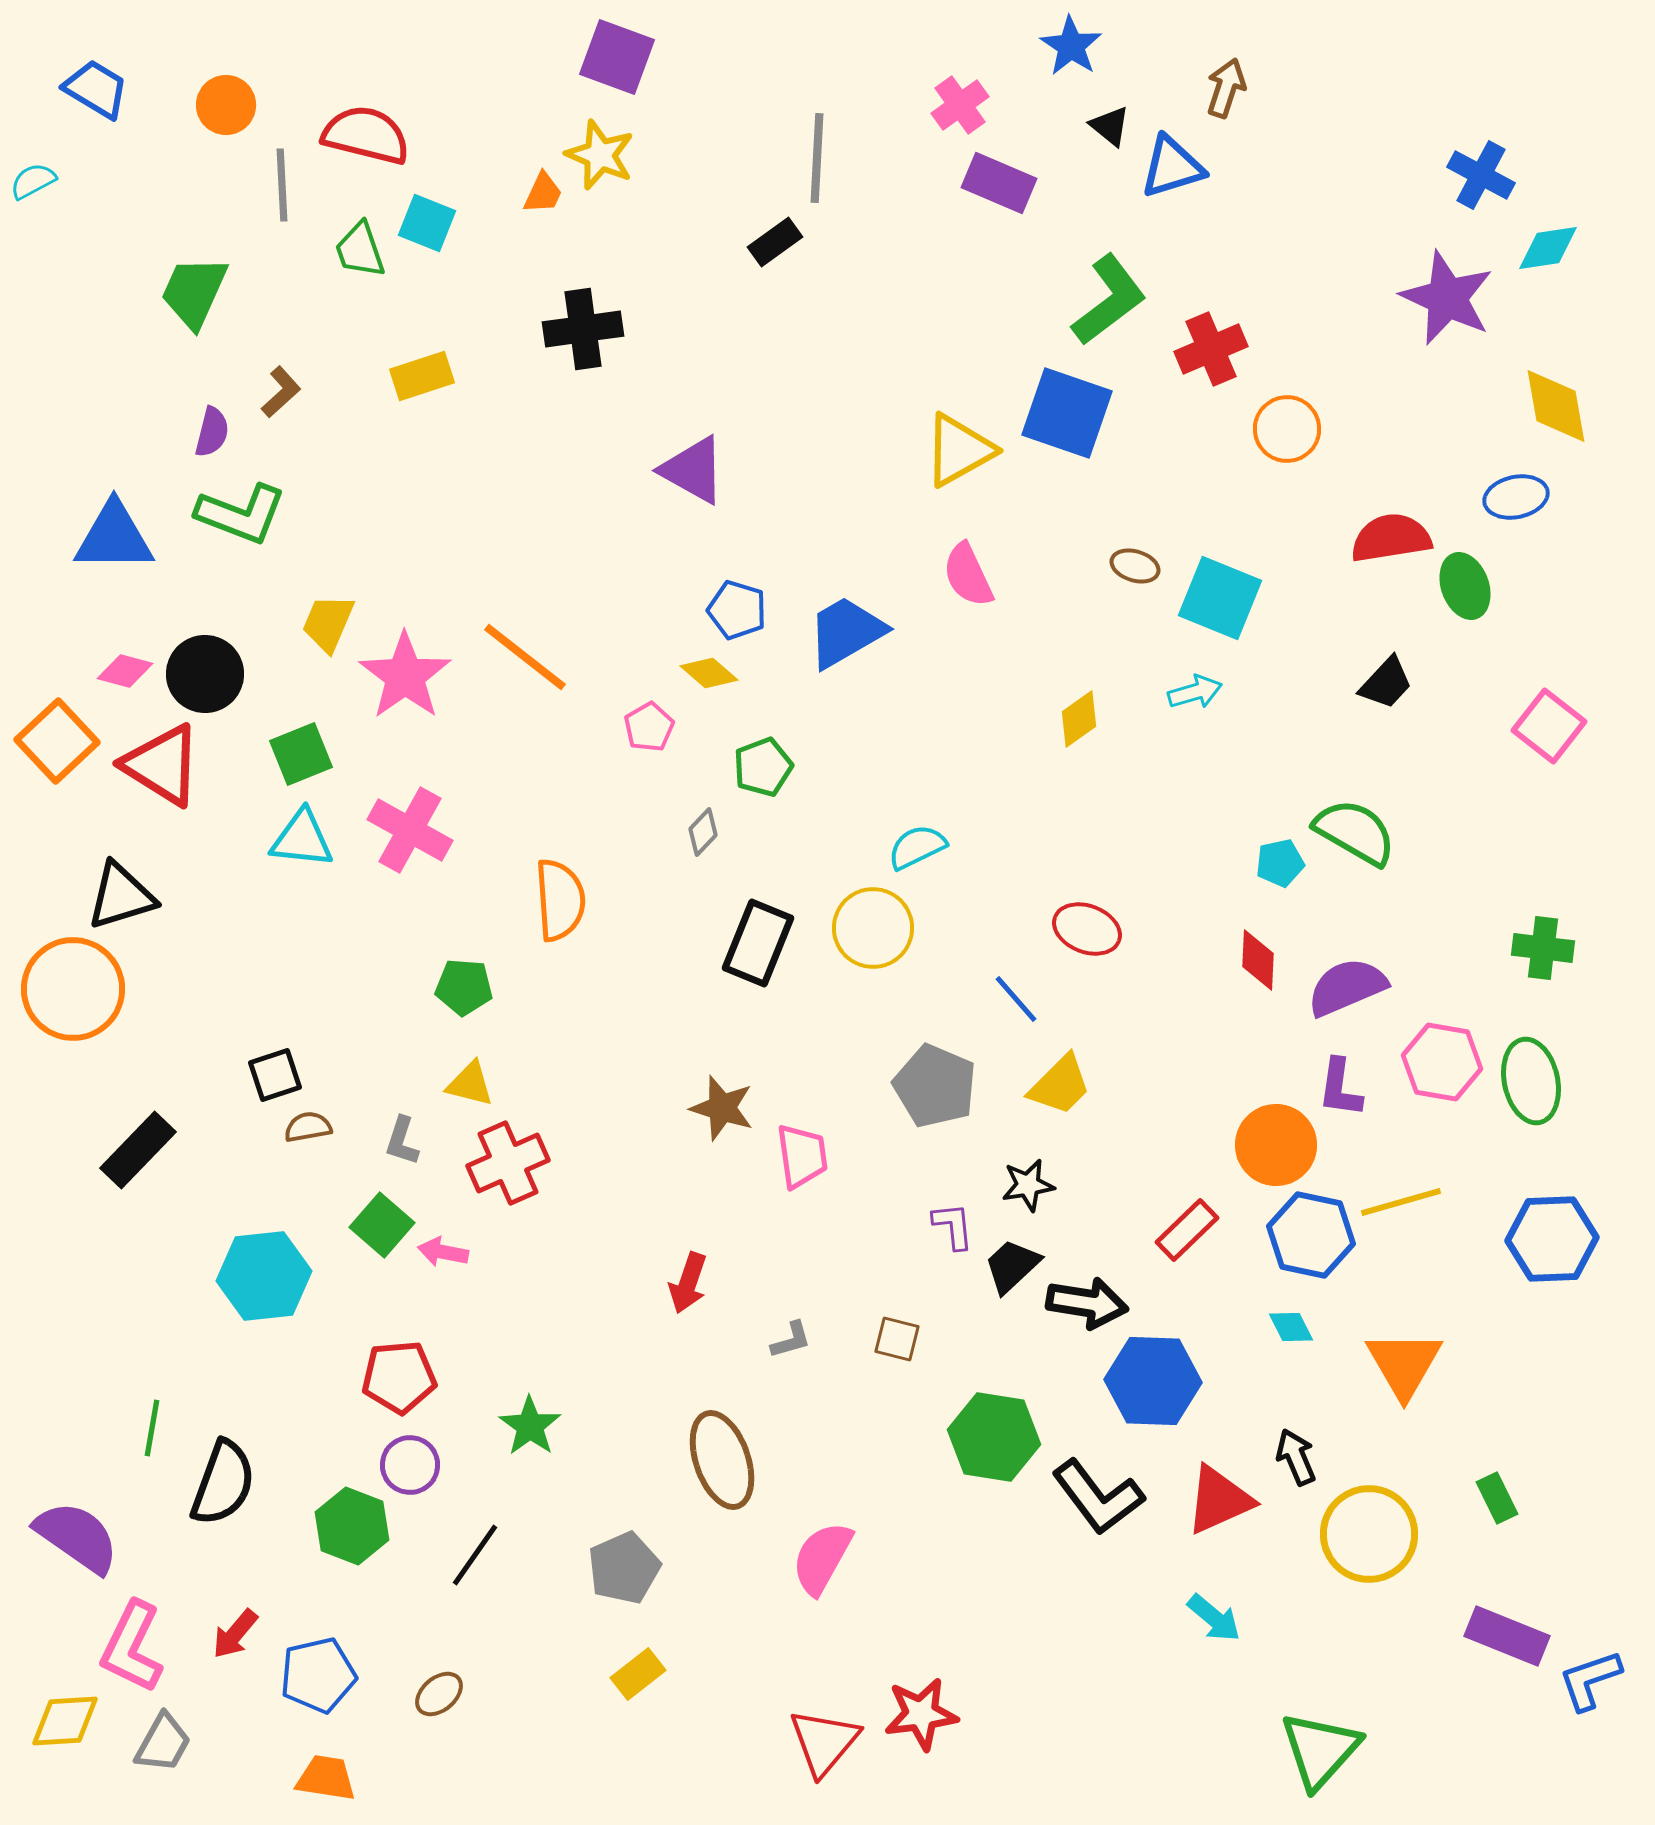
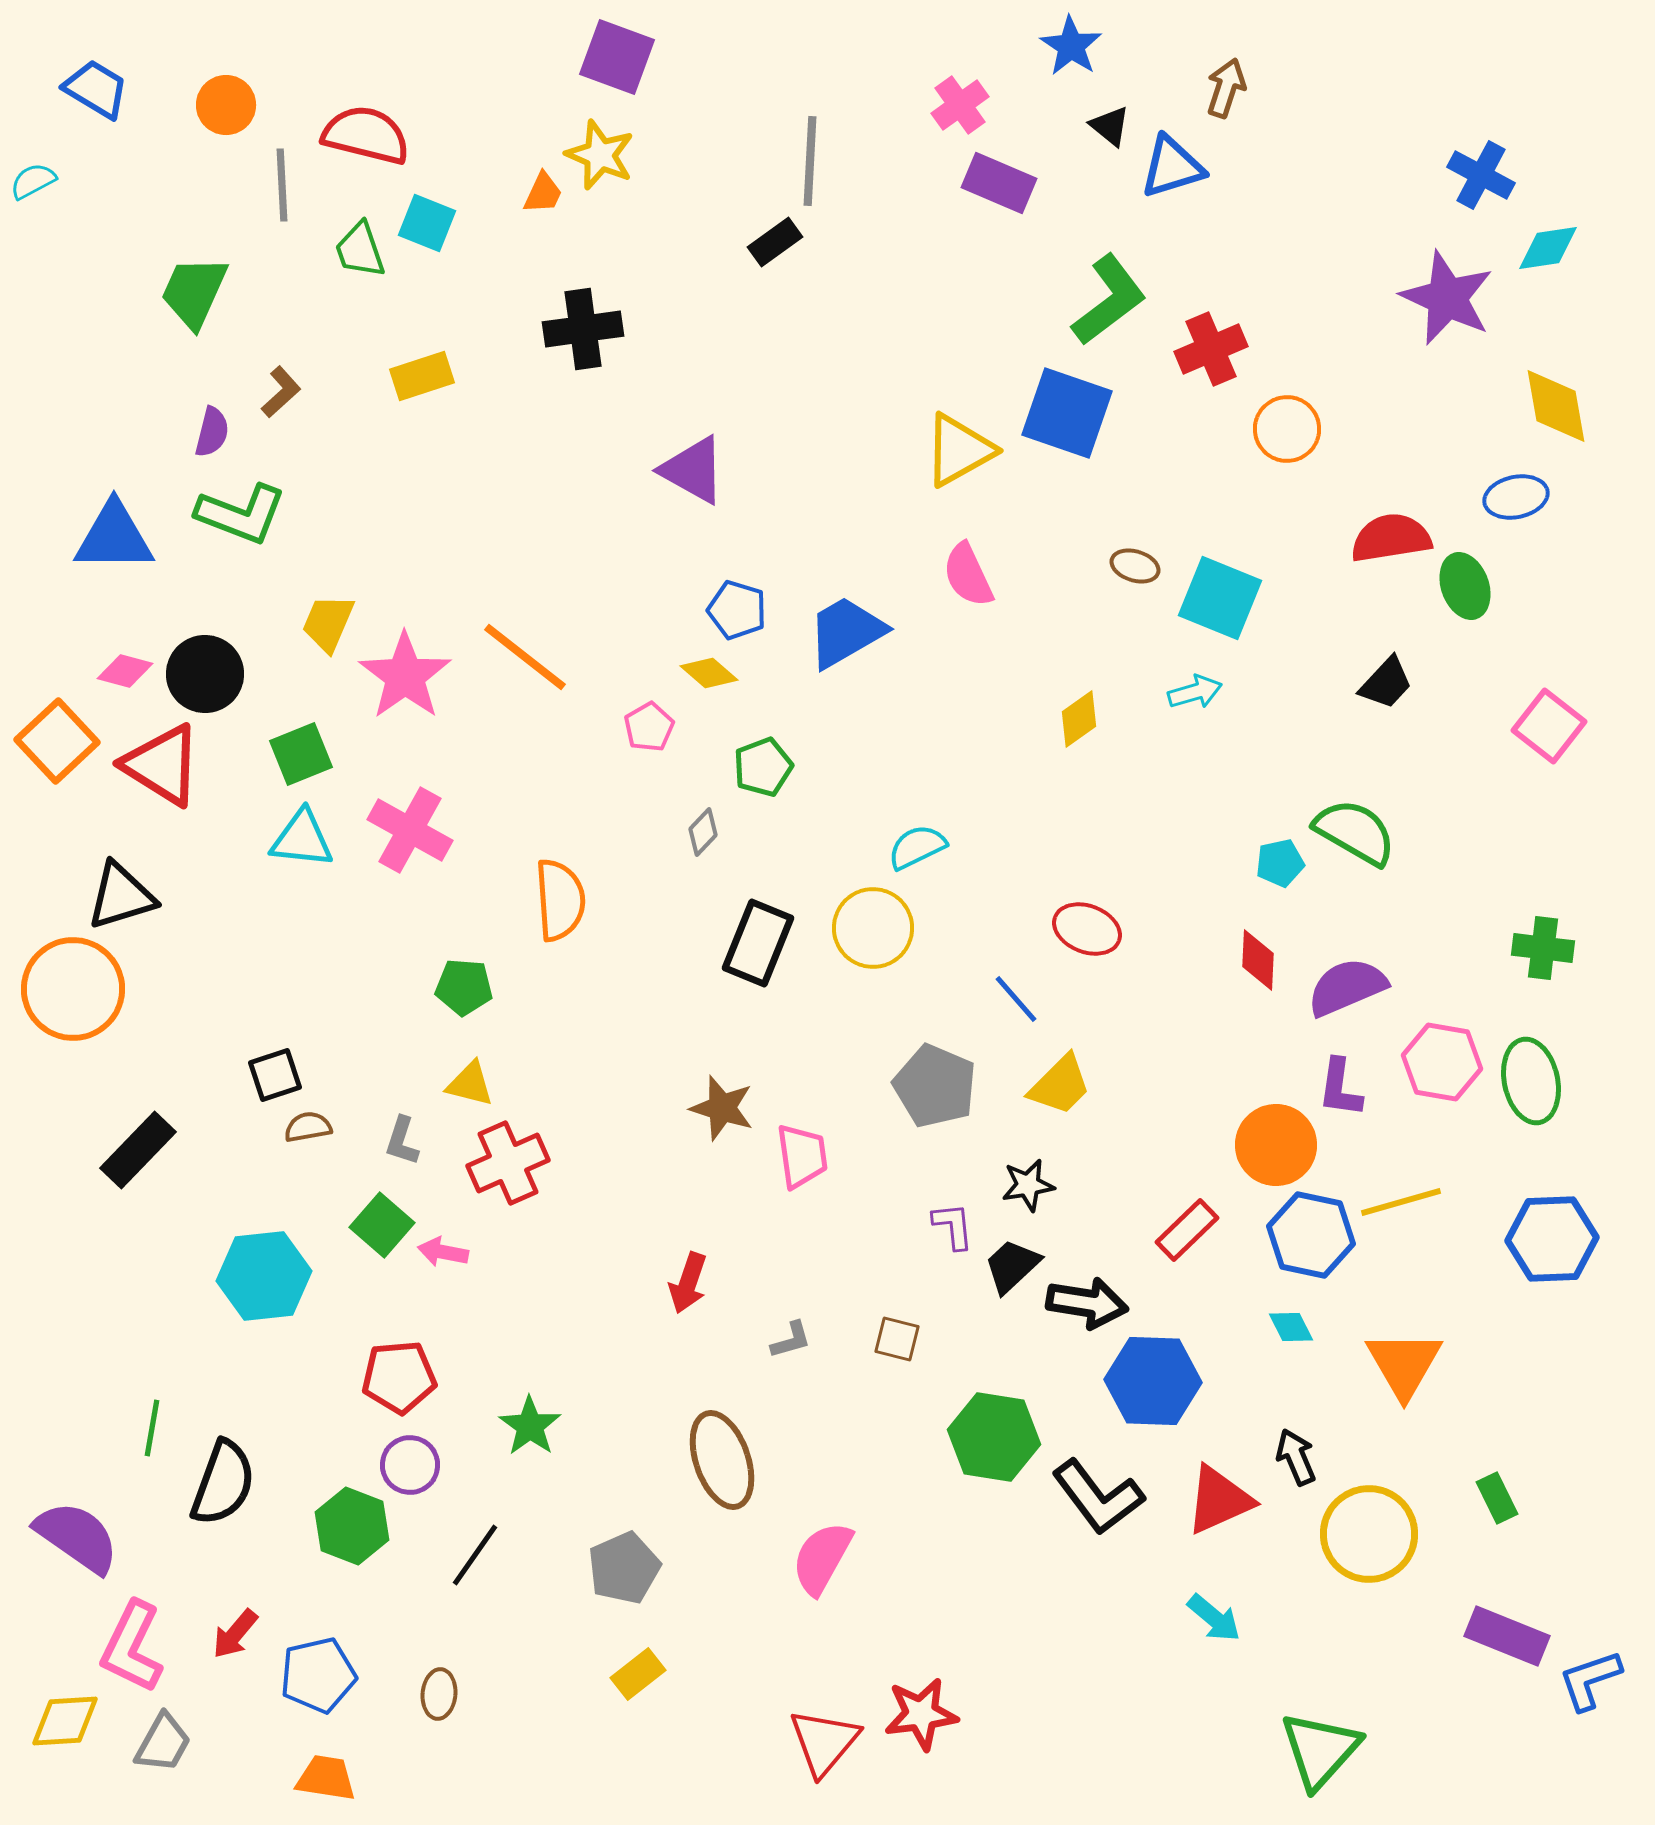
gray line at (817, 158): moved 7 px left, 3 px down
brown ellipse at (439, 1694): rotated 45 degrees counterclockwise
